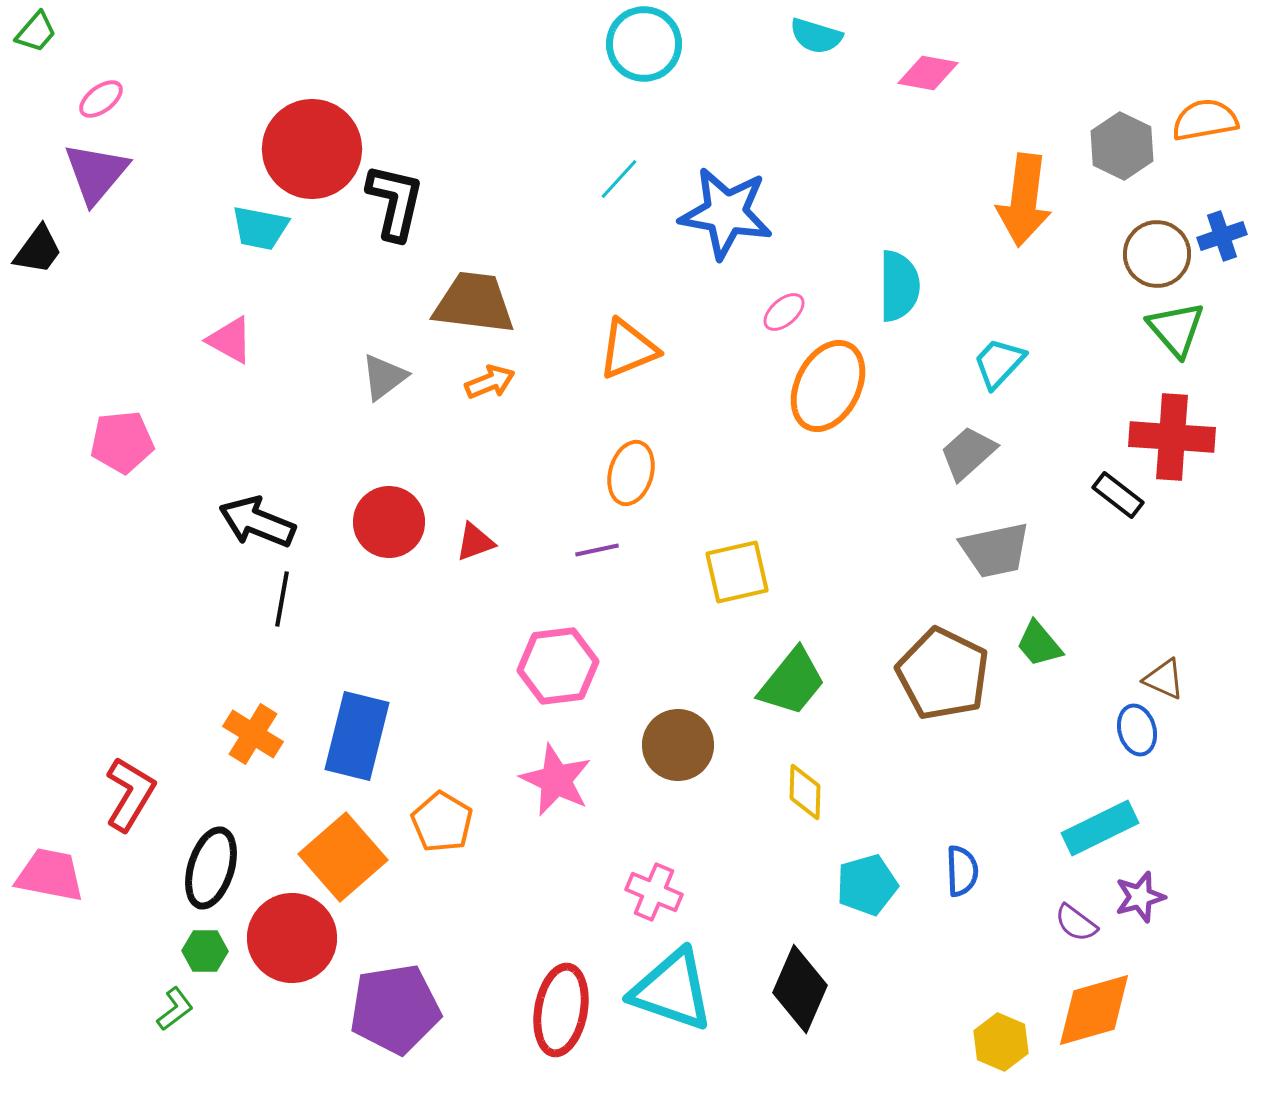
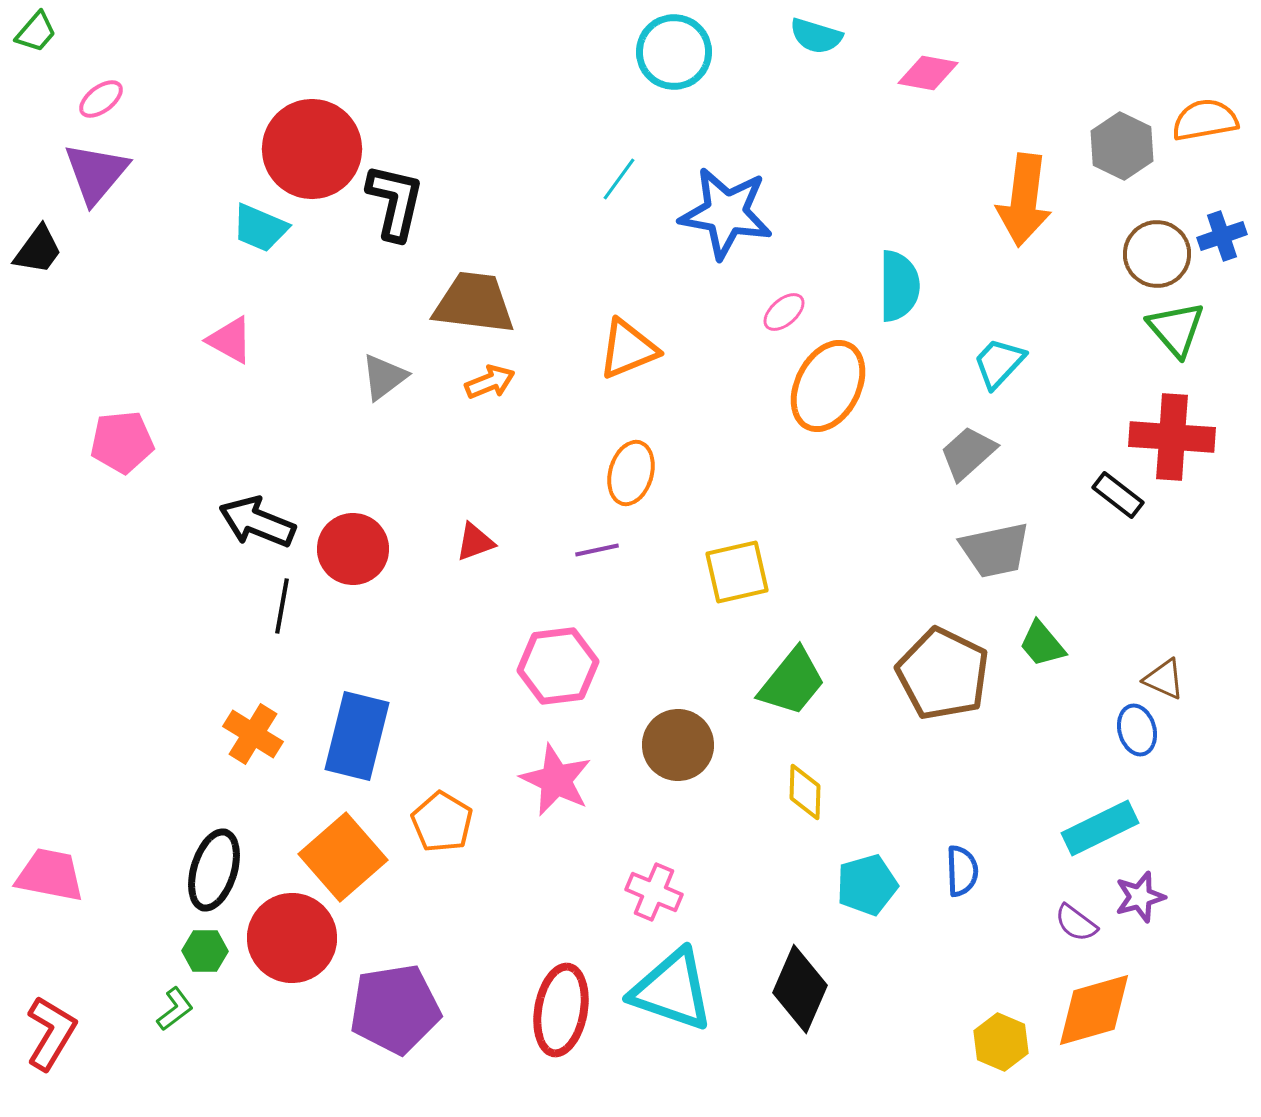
cyan circle at (644, 44): moved 30 px right, 8 px down
cyan line at (619, 179): rotated 6 degrees counterclockwise
cyan trapezoid at (260, 228): rotated 12 degrees clockwise
red circle at (389, 522): moved 36 px left, 27 px down
black line at (282, 599): moved 7 px down
green trapezoid at (1039, 644): moved 3 px right
red L-shape at (130, 794): moved 79 px left, 239 px down
black ellipse at (211, 868): moved 3 px right, 2 px down
